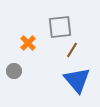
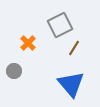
gray square: moved 2 px up; rotated 20 degrees counterclockwise
brown line: moved 2 px right, 2 px up
blue triangle: moved 6 px left, 4 px down
